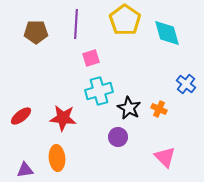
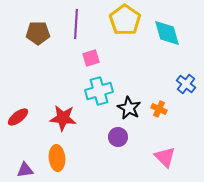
brown pentagon: moved 2 px right, 1 px down
red ellipse: moved 3 px left, 1 px down
